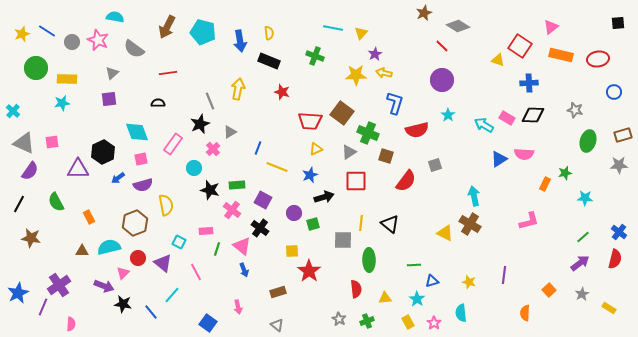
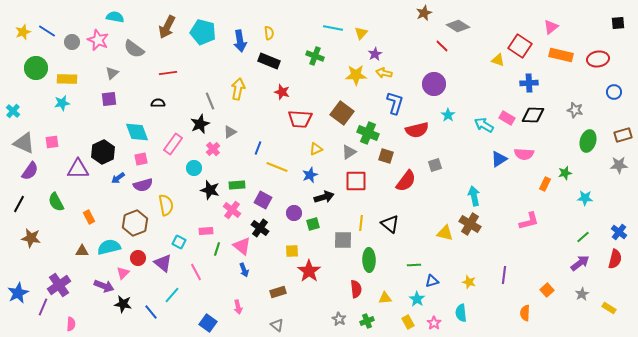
yellow star at (22, 34): moved 1 px right, 2 px up
purple circle at (442, 80): moved 8 px left, 4 px down
red trapezoid at (310, 121): moved 10 px left, 2 px up
yellow triangle at (445, 233): rotated 12 degrees counterclockwise
orange square at (549, 290): moved 2 px left
